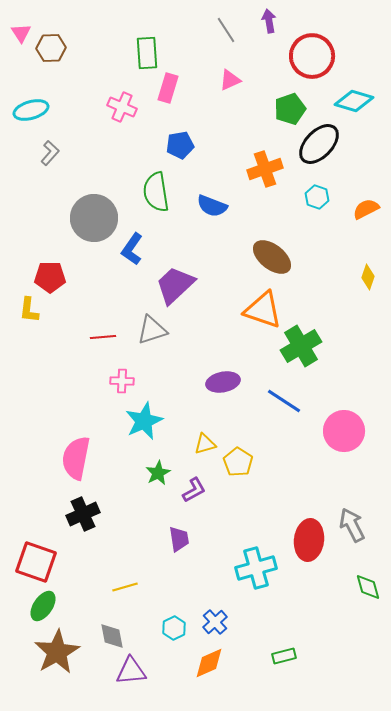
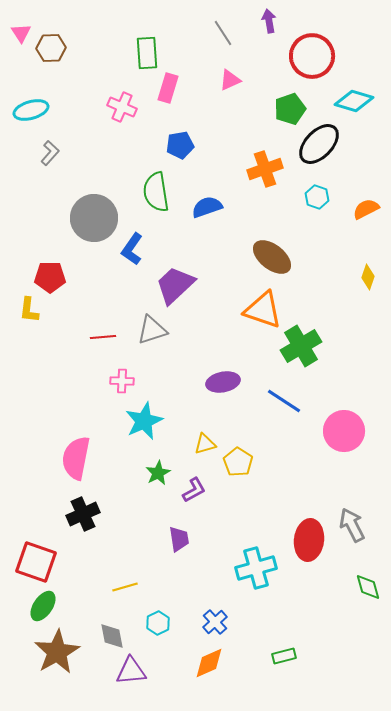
gray line at (226, 30): moved 3 px left, 3 px down
blue semicircle at (212, 206): moved 5 px left, 1 px down; rotated 140 degrees clockwise
cyan hexagon at (174, 628): moved 16 px left, 5 px up
